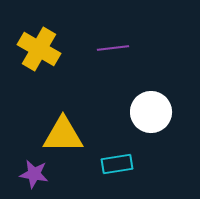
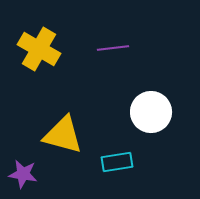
yellow triangle: rotated 15 degrees clockwise
cyan rectangle: moved 2 px up
purple star: moved 11 px left
